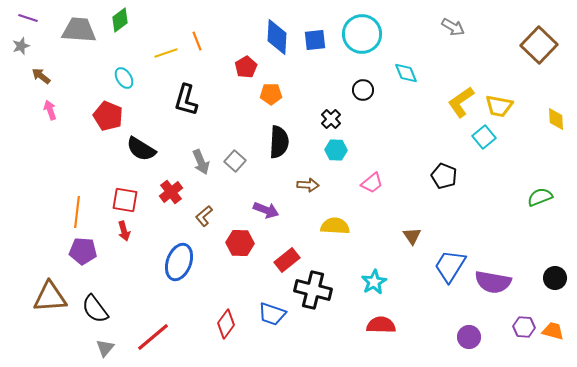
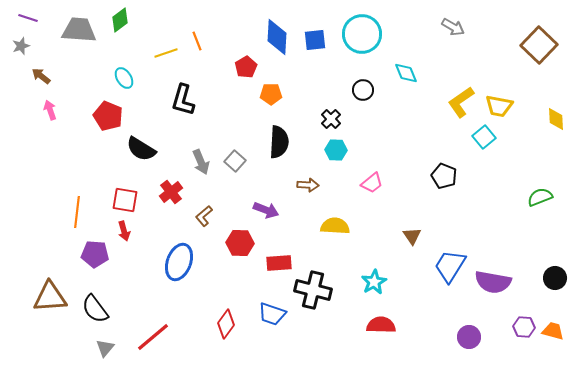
black L-shape at (186, 100): moved 3 px left
purple pentagon at (83, 251): moved 12 px right, 3 px down
red rectangle at (287, 260): moved 8 px left, 3 px down; rotated 35 degrees clockwise
